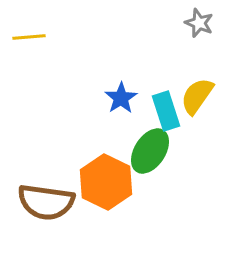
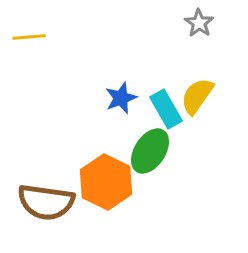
gray star: rotated 12 degrees clockwise
blue star: rotated 12 degrees clockwise
cyan rectangle: moved 2 px up; rotated 12 degrees counterclockwise
